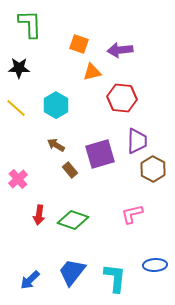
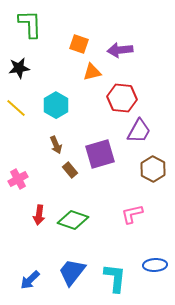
black star: rotated 10 degrees counterclockwise
purple trapezoid: moved 2 px right, 10 px up; rotated 28 degrees clockwise
brown arrow: rotated 144 degrees counterclockwise
pink cross: rotated 12 degrees clockwise
